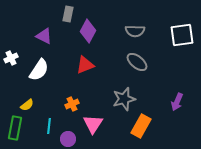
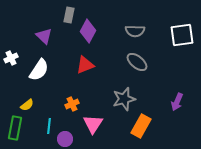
gray rectangle: moved 1 px right, 1 px down
purple triangle: rotated 18 degrees clockwise
purple circle: moved 3 px left
